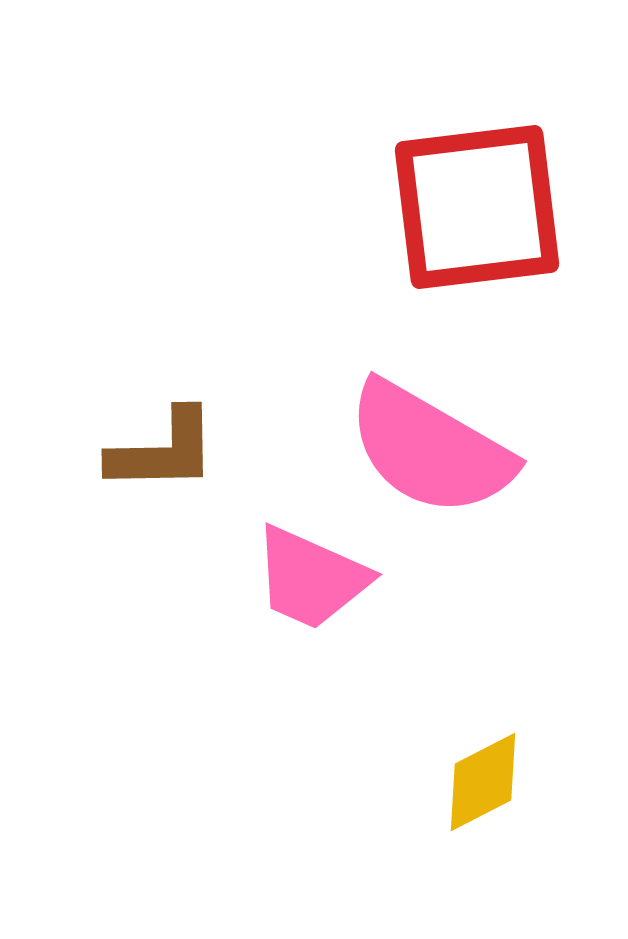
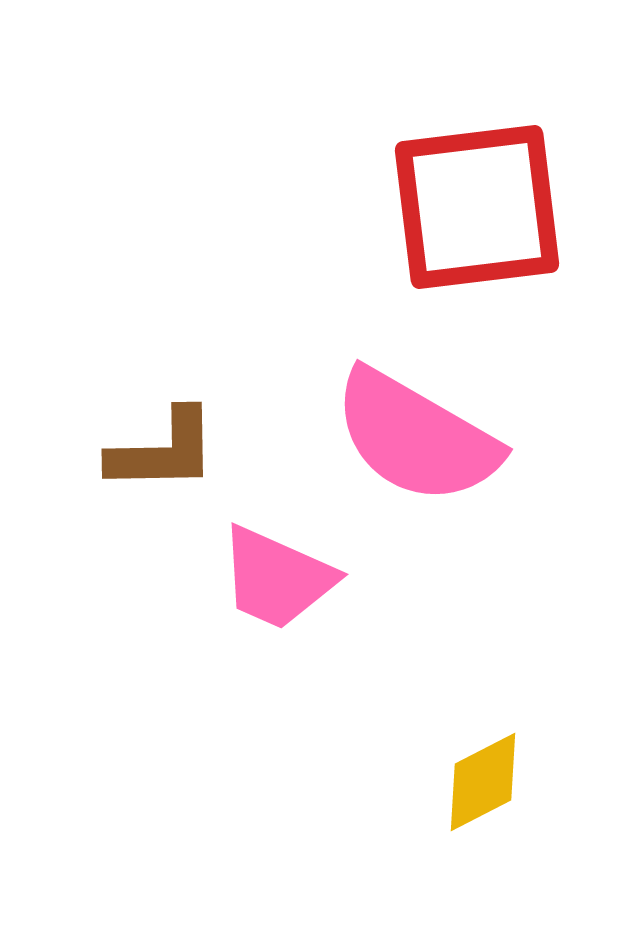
pink semicircle: moved 14 px left, 12 px up
pink trapezoid: moved 34 px left
